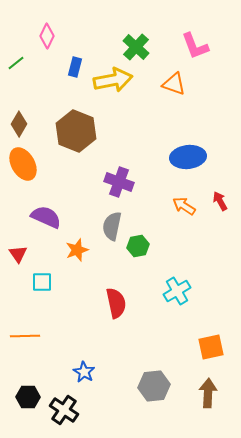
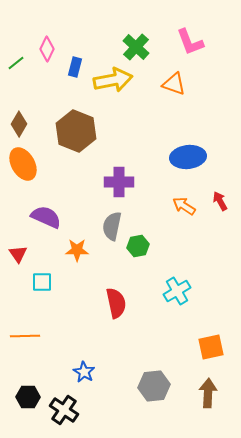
pink diamond: moved 13 px down
pink L-shape: moved 5 px left, 4 px up
purple cross: rotated 20 degrees counterclockwise
orange star: rotated 20 degrees clockwise
